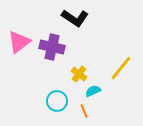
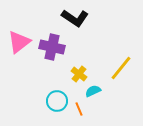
orange line: moved 5 px left, 2 px up
